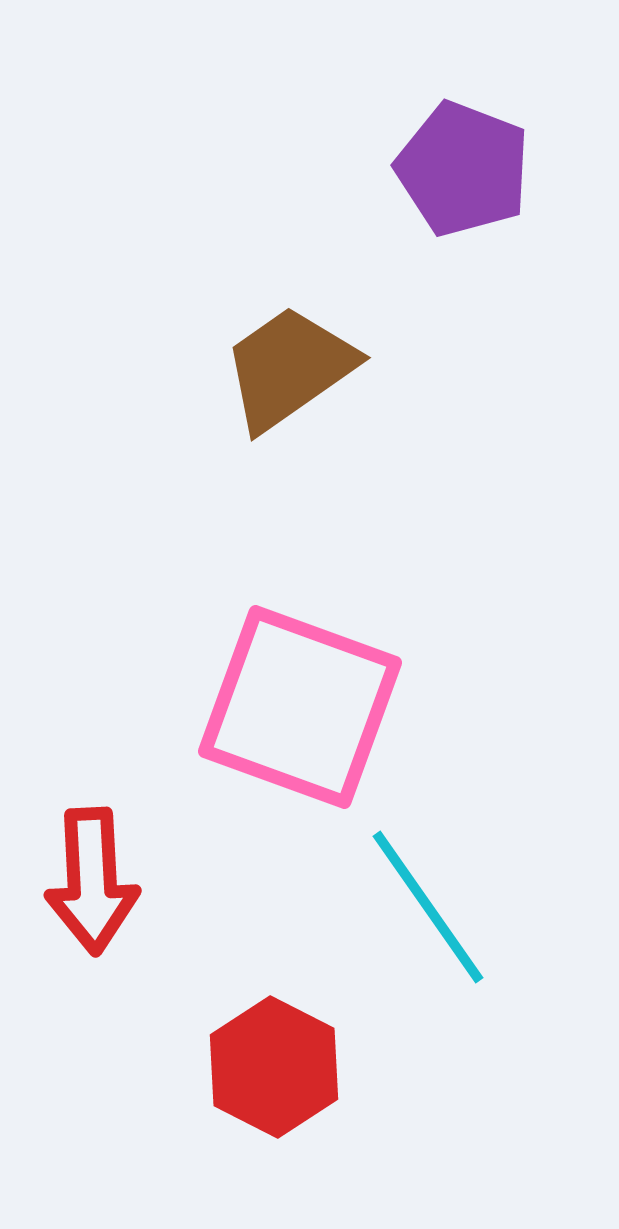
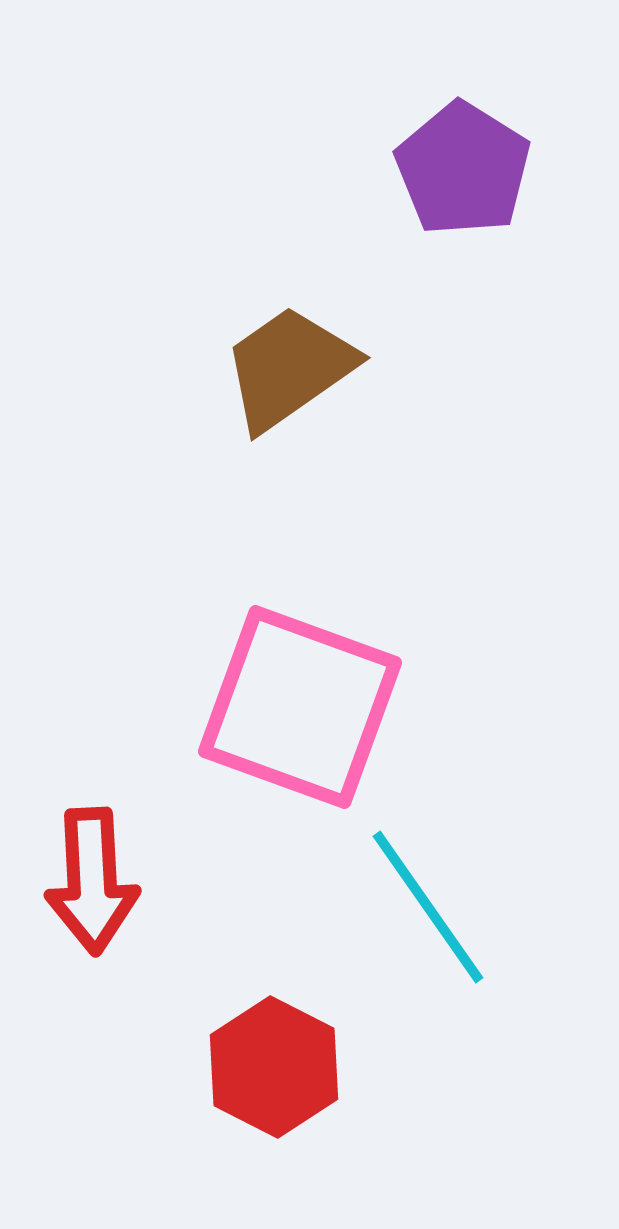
purple pentagon: rotated 11 degrees clockwise
